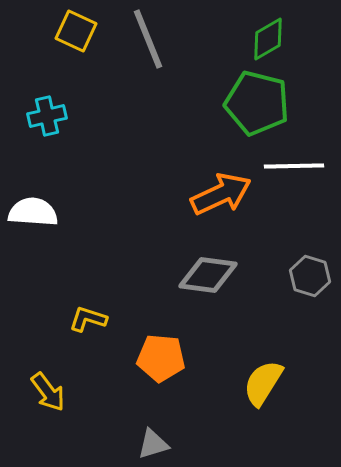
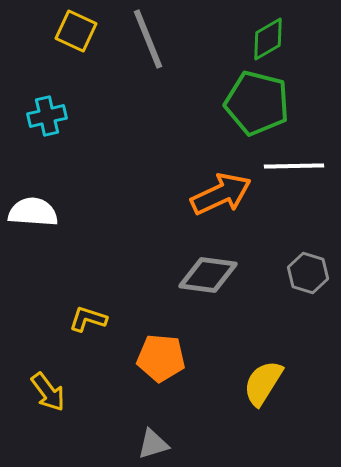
gray hexagon: moved 2 px left, 3 px up
